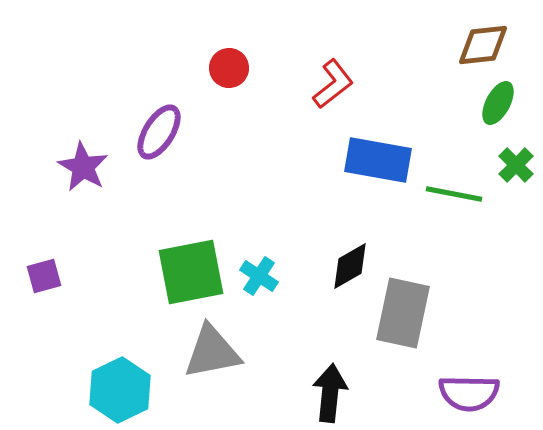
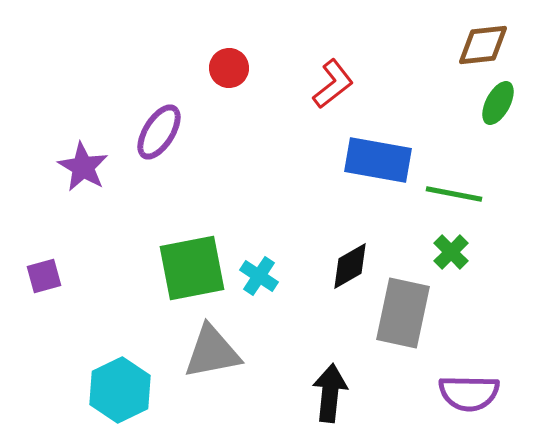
green cross: moved 65 px left, 87 px down
green square: moved 1 px right, 4 px up
